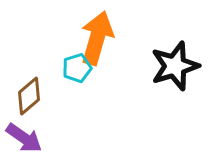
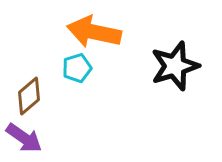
orange arrow: moved 3 px left, 6 px up; rotated 94 degrees counterclockwise
